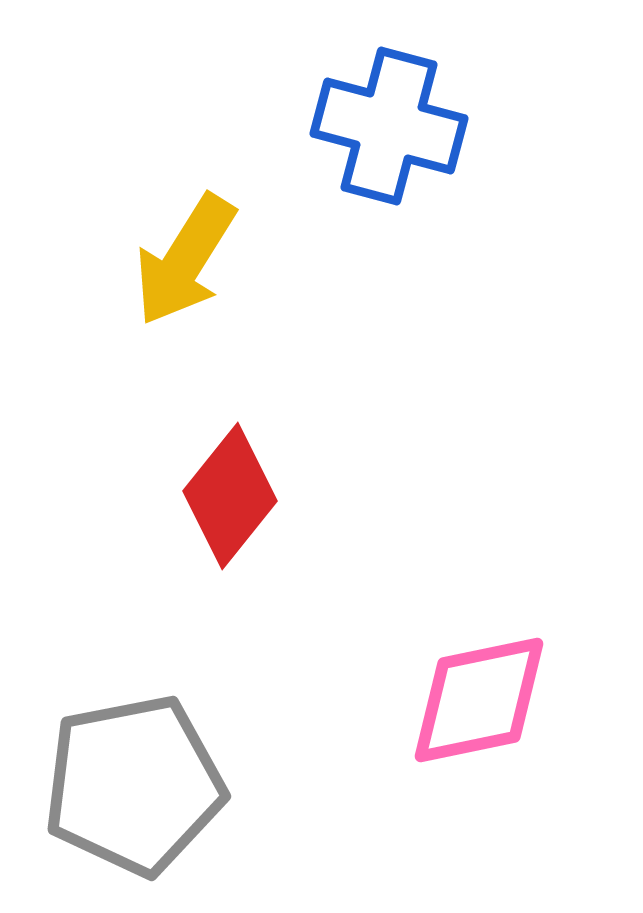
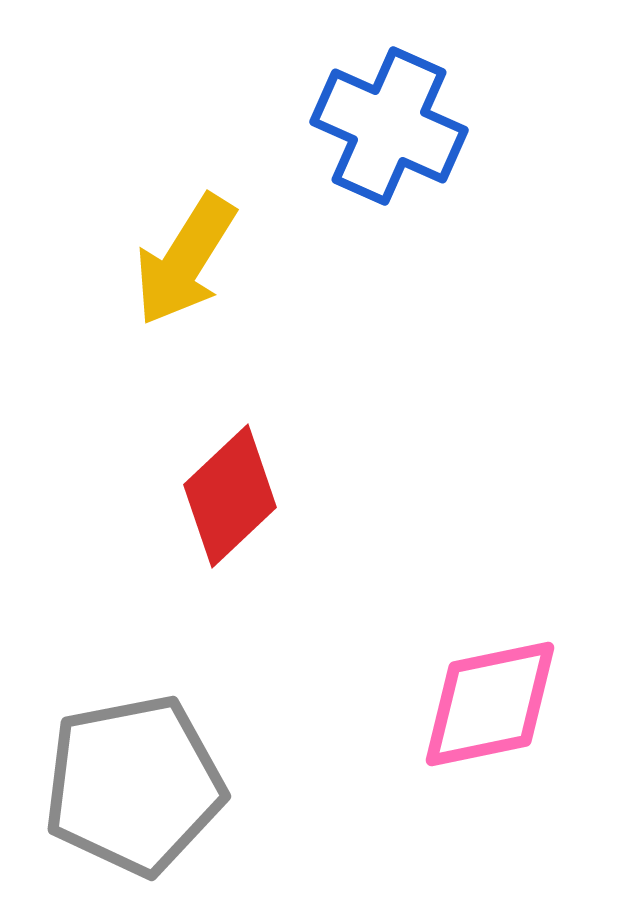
blue cross: rotated 9 degrees clockwise
red diamond: rotated 8 degrees clockwise
pink diamond: moved 11 px right, 4 px down
